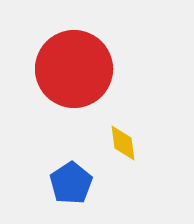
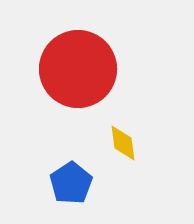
red circle: moved 4 px right
